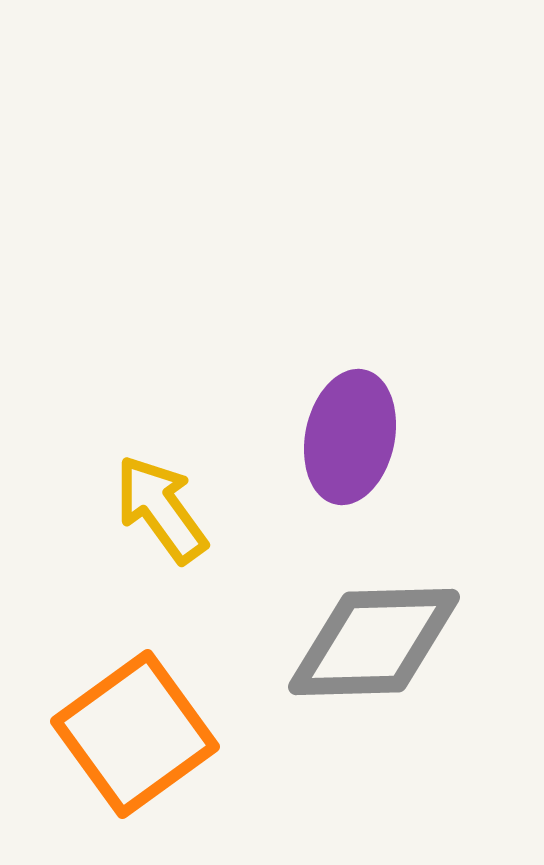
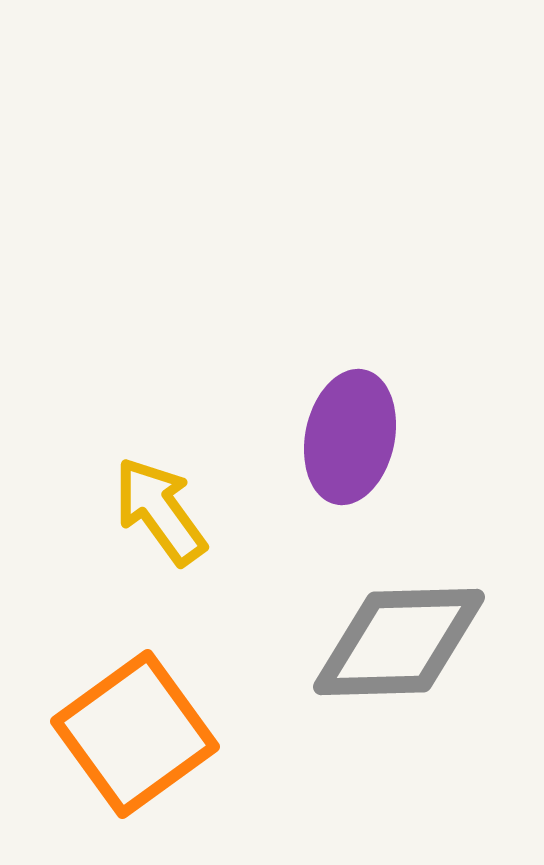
yellow arrow: moved 1 px left, 2 px down
gray diamond: moved 25 px right
